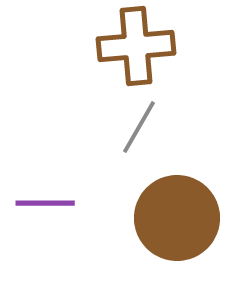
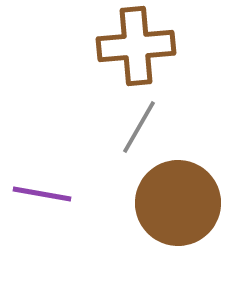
purple line: moved 3 px left, 9 px up; rotated 10 degrees clockwise
brown circle: moved 1 px right, 15 px up
